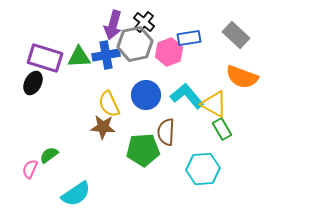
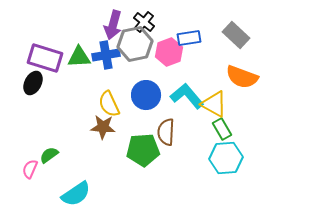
cyan hexagon: moved 23 px right, 11 px up
